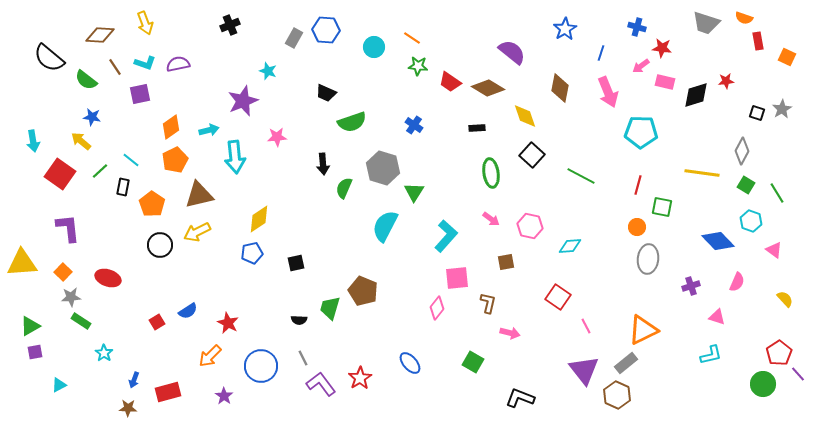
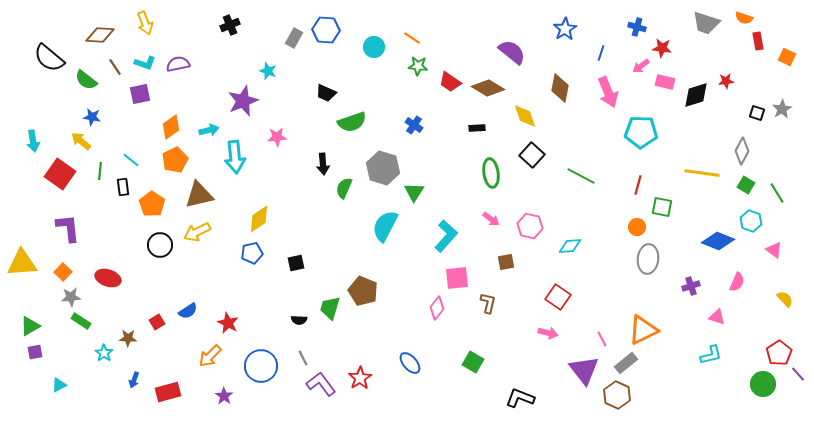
green line at (100, 171): rotated 42 degrees counterclockwise
black rectangle at (123, 187): rotated 18 degrees counterclockwise
blue diamond at (718, 241): rotated 24 degrees counterclockwise
pink line at (586, 326): moved 16 px right, 13 px down
pink arrow at (510, 333): moved 38 px right
brown star at (128, 408): moved 70 px up
